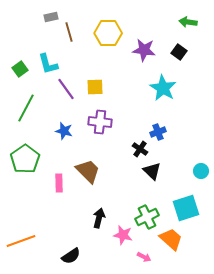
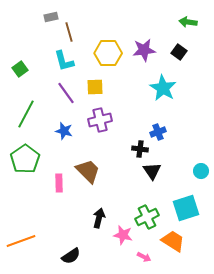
yellow hexagon: moved 20 px down
purple star: rotated 15 degrees counterclockwise
cyan L-shape: moved 16 px right, 3 px up
purple line: moved 4 px down
green line: moved 6 px down
purple cross: moved 2 px up; rotated 20 degrees counterclockwise
black cross: rotated 28 degrees counterclockwise
black triangle: rotated 12 degrees clockwise
orange trapezoid: moved 2 px right, 2 px down; rotated 10 degrees counterclockwise
